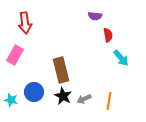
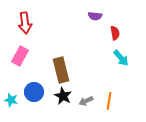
red semicircle: moved 7 px right, 2 px up
pink rectangle: moved 5 px right, 1 px down
gray arrow: moved 2 px right, 2 px down
